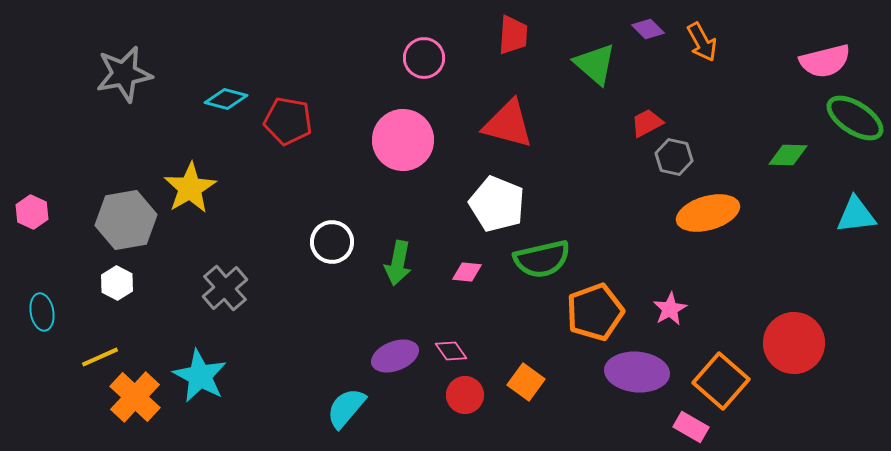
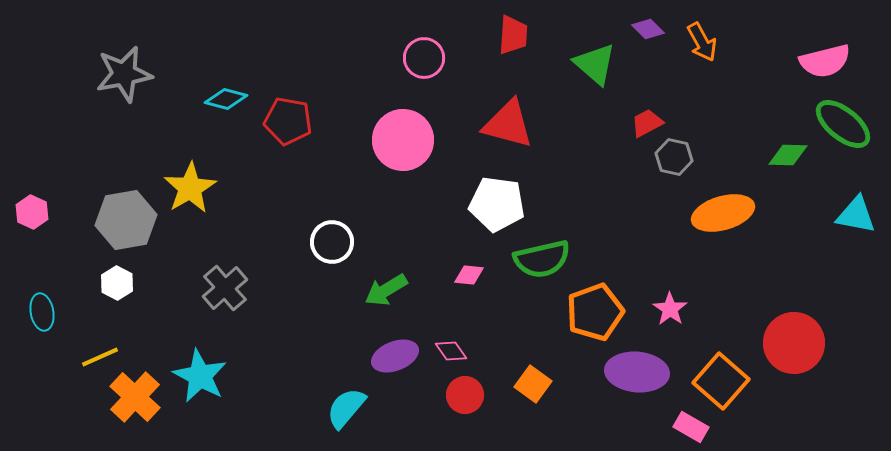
green ellipse at (855, 118): moved 12 px left, 6 px down; rotated 6 degrees clockwise
white pentagon at (497, 204): rotated 14 degrees counterclockwise
orange ellipse at (708, 213): moved 15 px right
cyan triangle at (856, 215): rotated 18 degrees clockwise
green arrow at (398, 263): moved 12 px left, 27 px down; rotated 48 degrees clockwise
pink diamond at (467, 272): moved 2 px right, 3 px down
pink star at (670, 309): rotated 8 degrees counterclockwise
orange square at (526, 382): moved 7 px right, 2 px down
